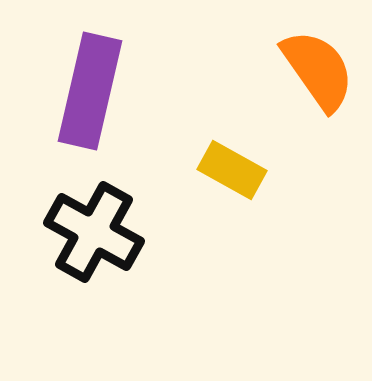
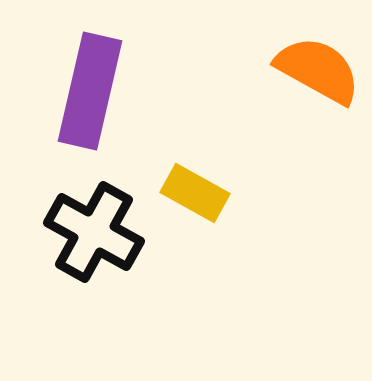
orange semicircle: rotated 26 degrees counterclockwise
yellow rectangle: moved 37 px left, 23 px down
